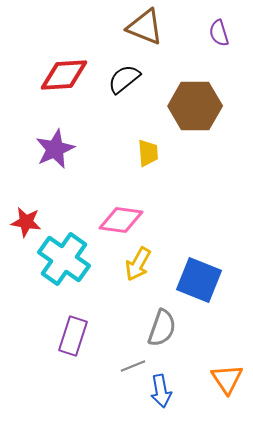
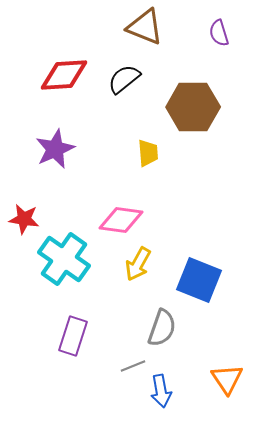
brown hexagon: moved 2 px left, 1 px down
red star: moved 2 px left, 3 px up
